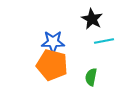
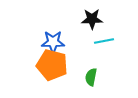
black star: rotated 30 degrees counterclockwise
